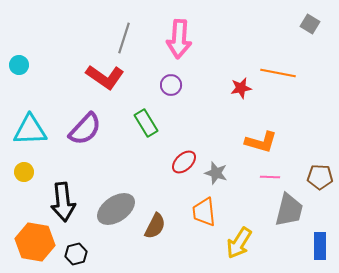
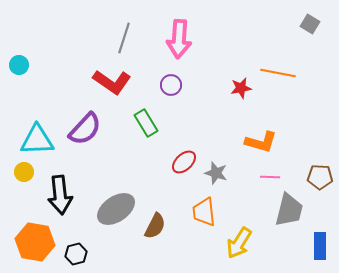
red L-shape: moved 7 px right, 5 px down
cyan triangle: moved 7 px right, 10 px down
black arrow: moved 3 px left, 7 px up
